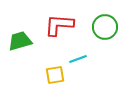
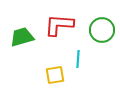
green circle: moved 3 px left, 3 px down
green trapezoid: moved 2 px right, 4 px up
cyan line: rotated 66 degrees counterclockwise
